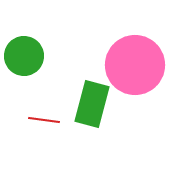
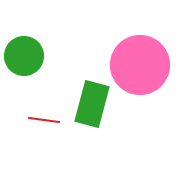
pink circle: moved 5 px right
